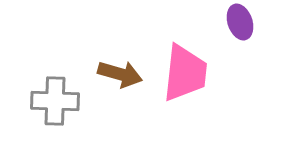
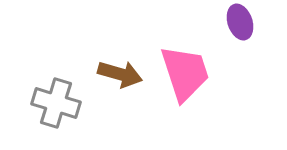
pink trapezoid: rotated 24 degrees counterclockwise
gray cross: moved 1 px right, 2 px down; rotated 15 degrees clockwise
